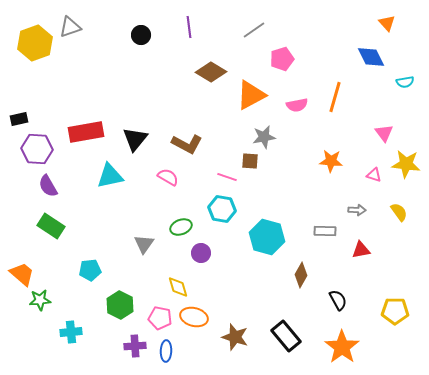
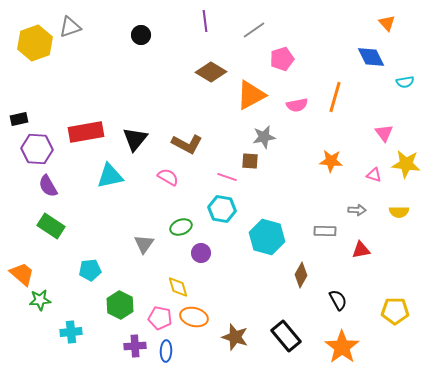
purple line at (189, 27): moved 16 px right, 6 px up
yellow semicircle at (399, 212): rotated 126 degrees clockwise
